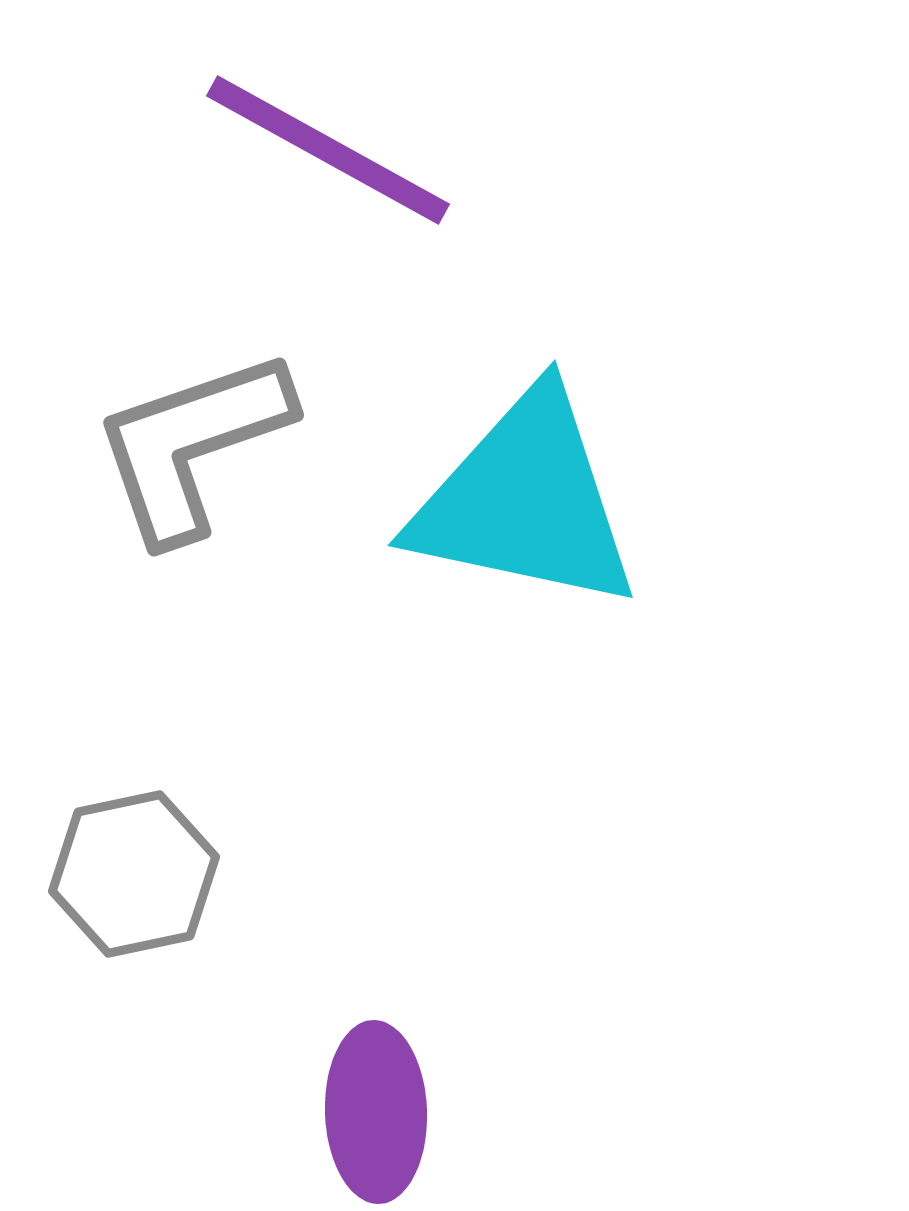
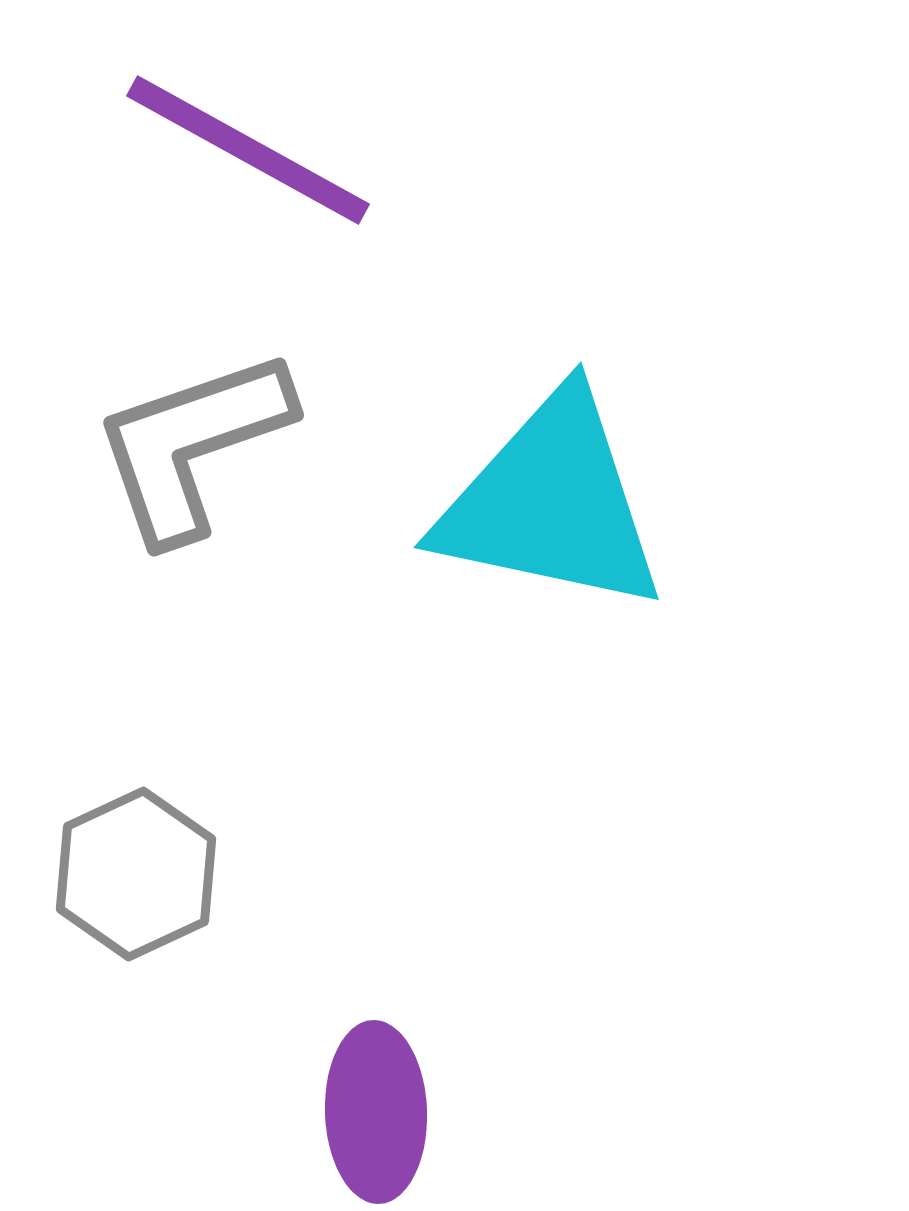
purple line: moved 80 px left
cyan triangle: moved 26 px right, 2 px down
gray hexagon: moved 2 px right; rotated 13 degrees counterclockwise
